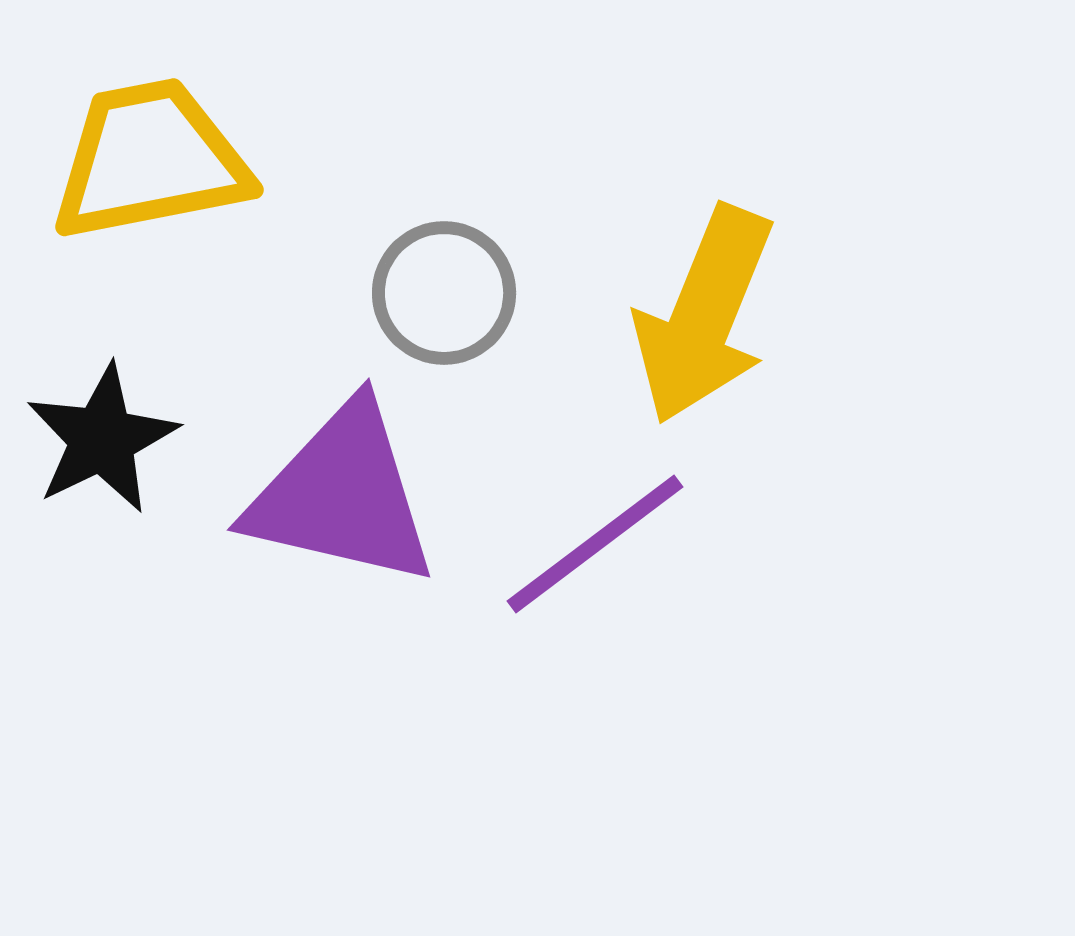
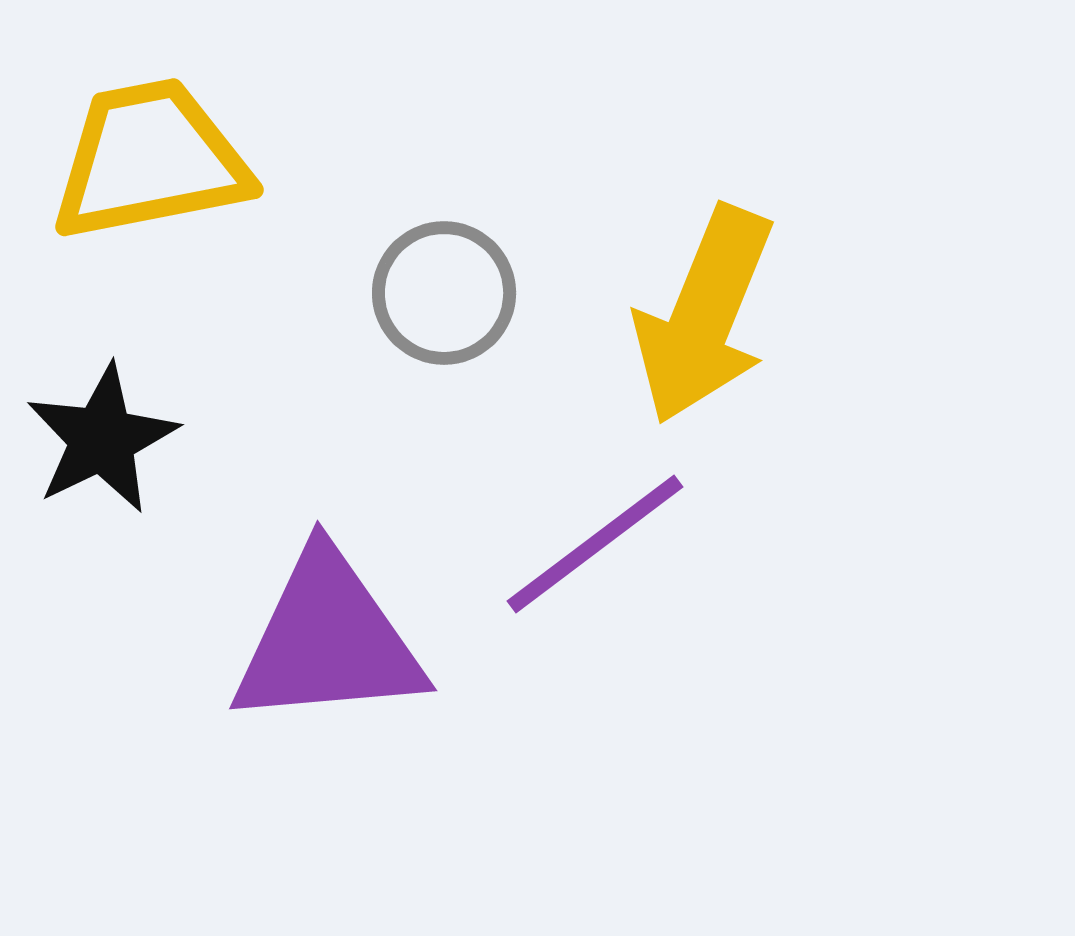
purple triangle: moved 14 px left, 145 px down; rotated 18 degrees counterclockwise
